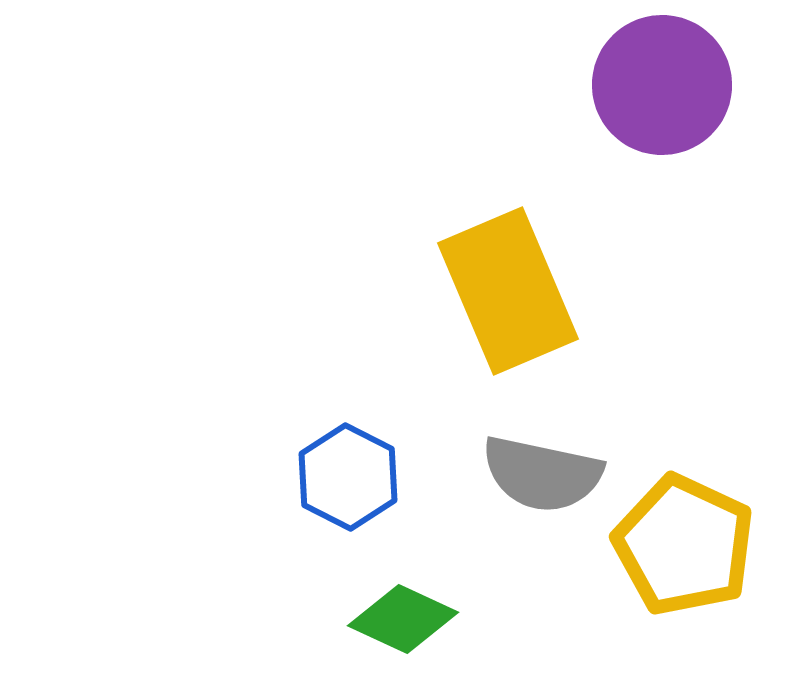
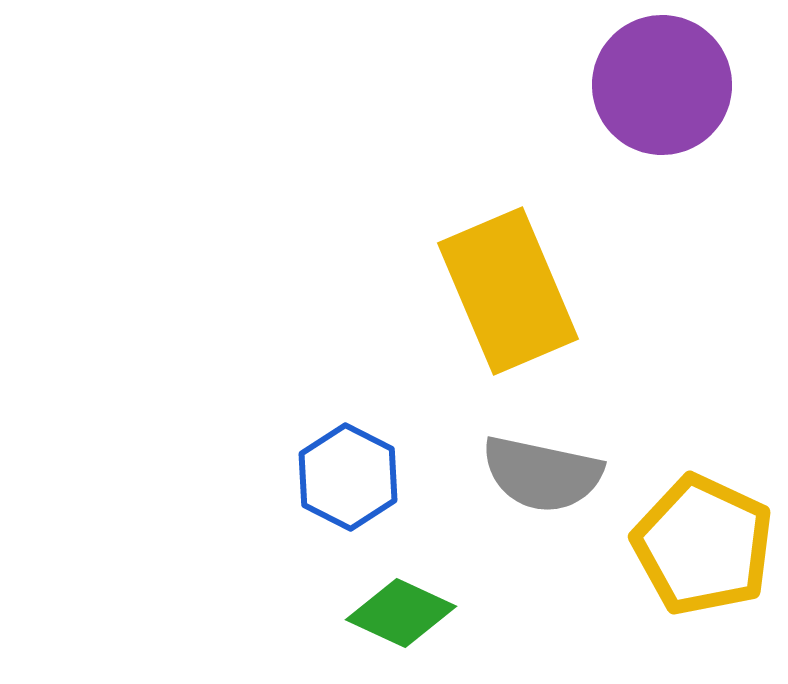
yellow pentagon: moved 19 px right
green diamond: moved 2 px left, 6 px up
